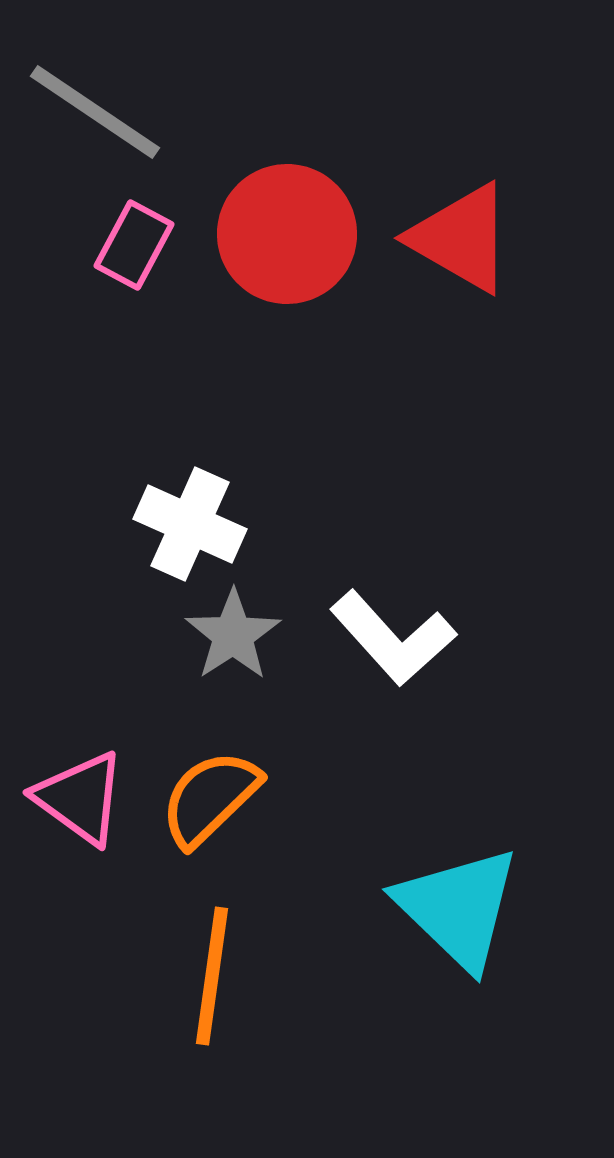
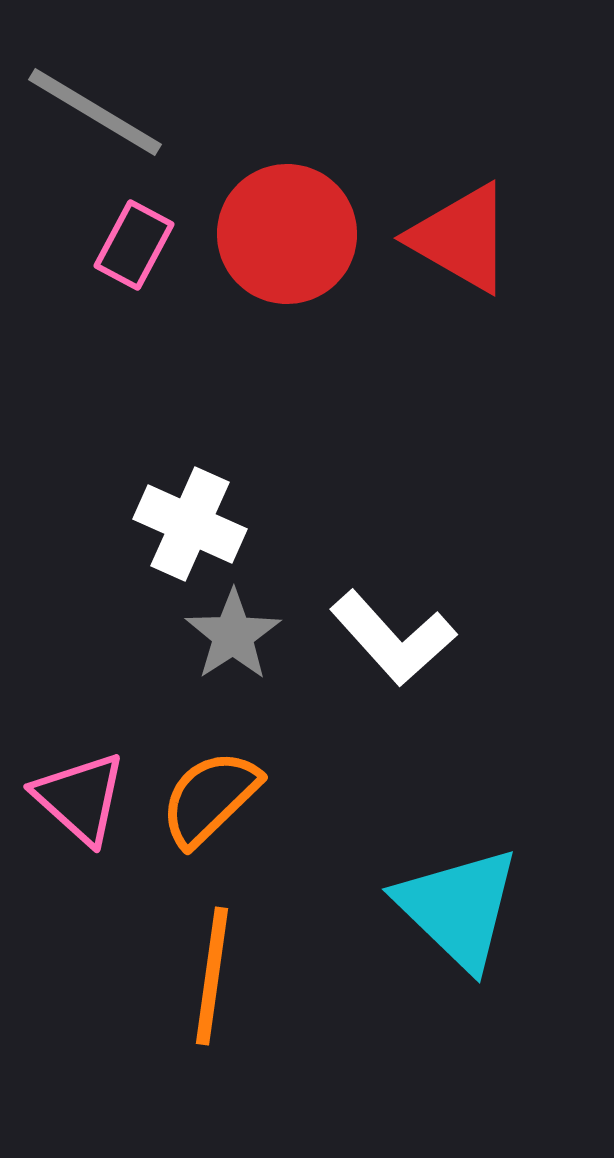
gray line: rotated 3 degrees counterclockwise
pink triangle: rotated 6 degrees clockwise
